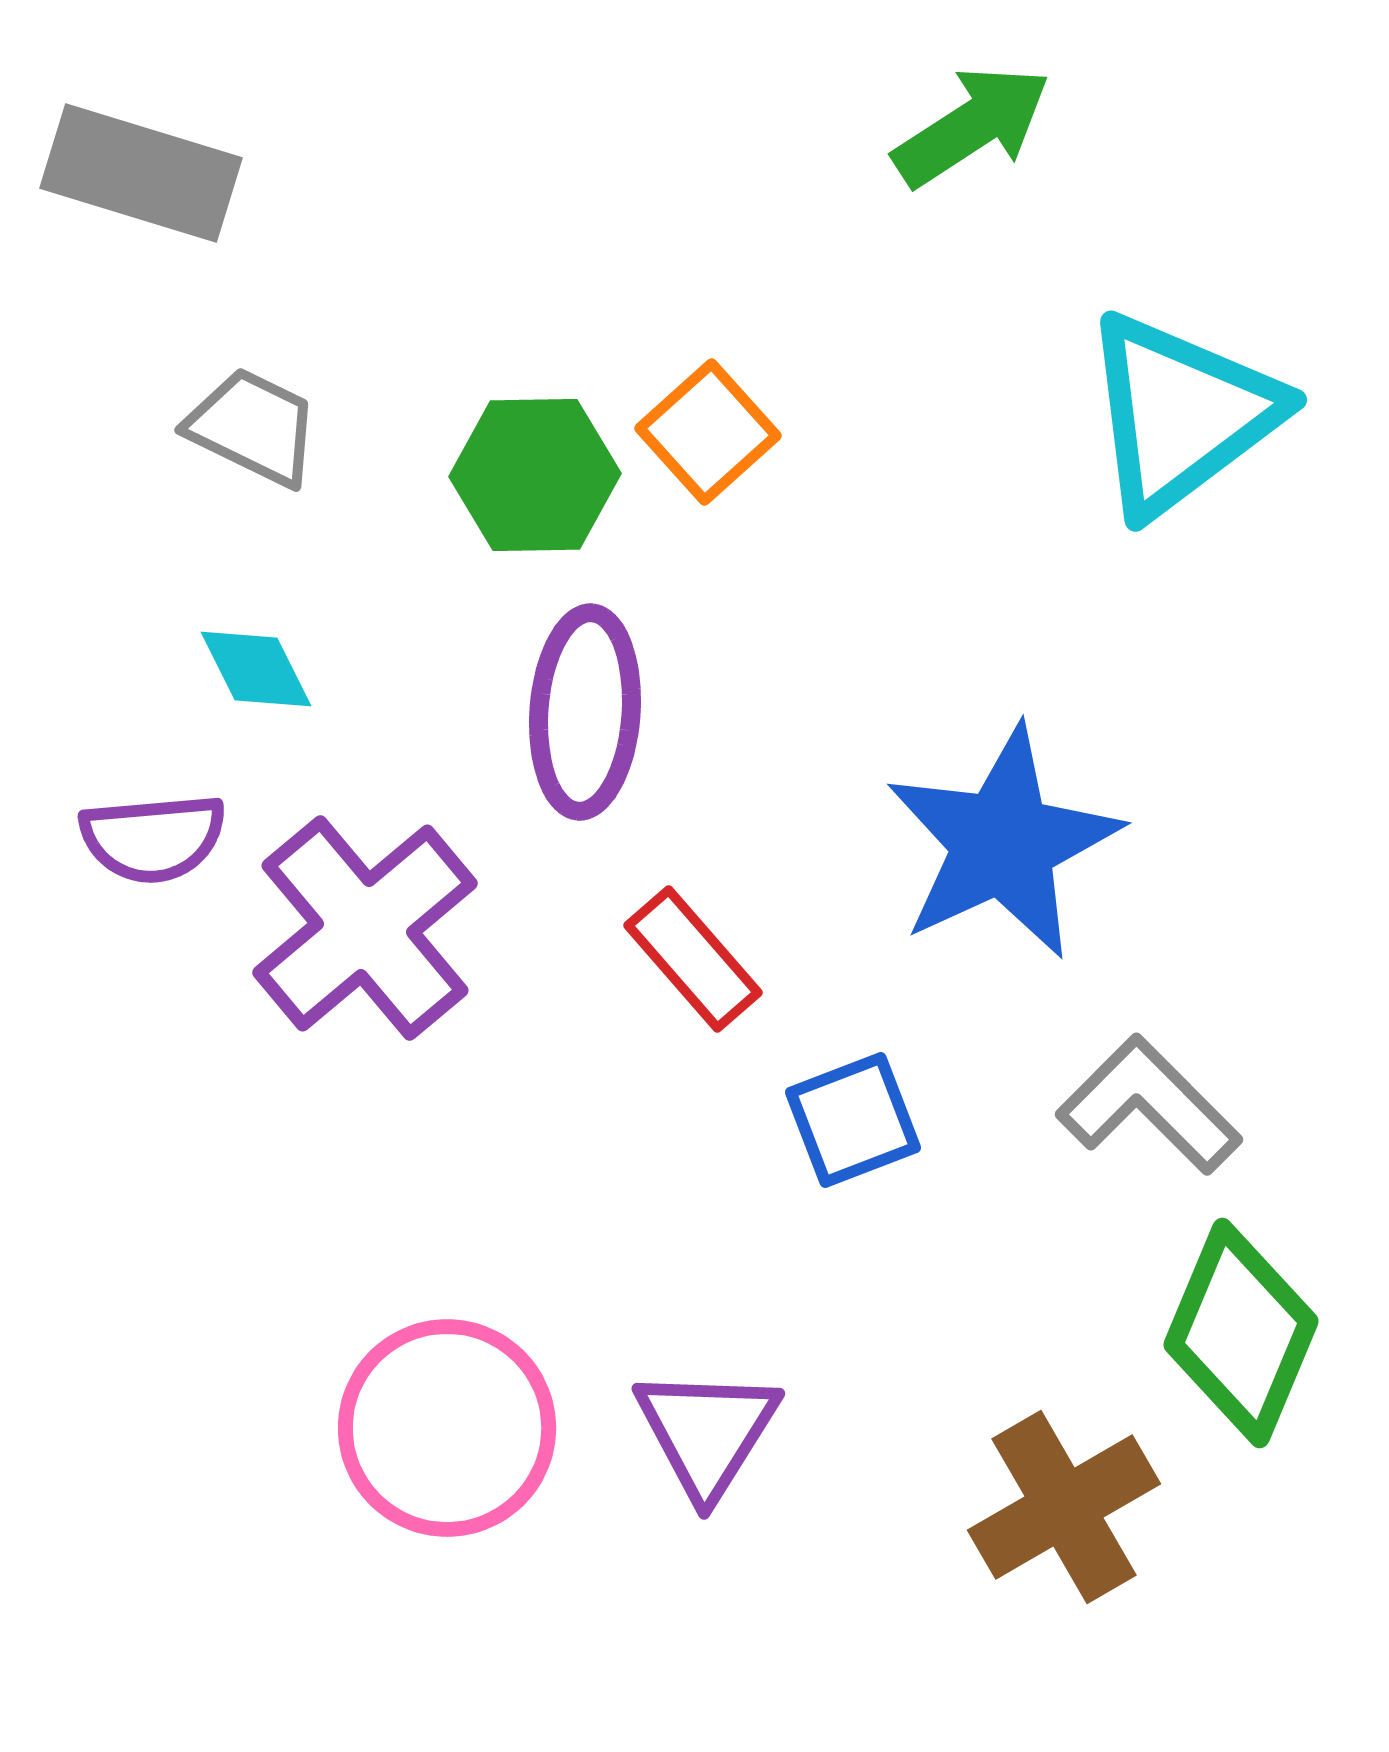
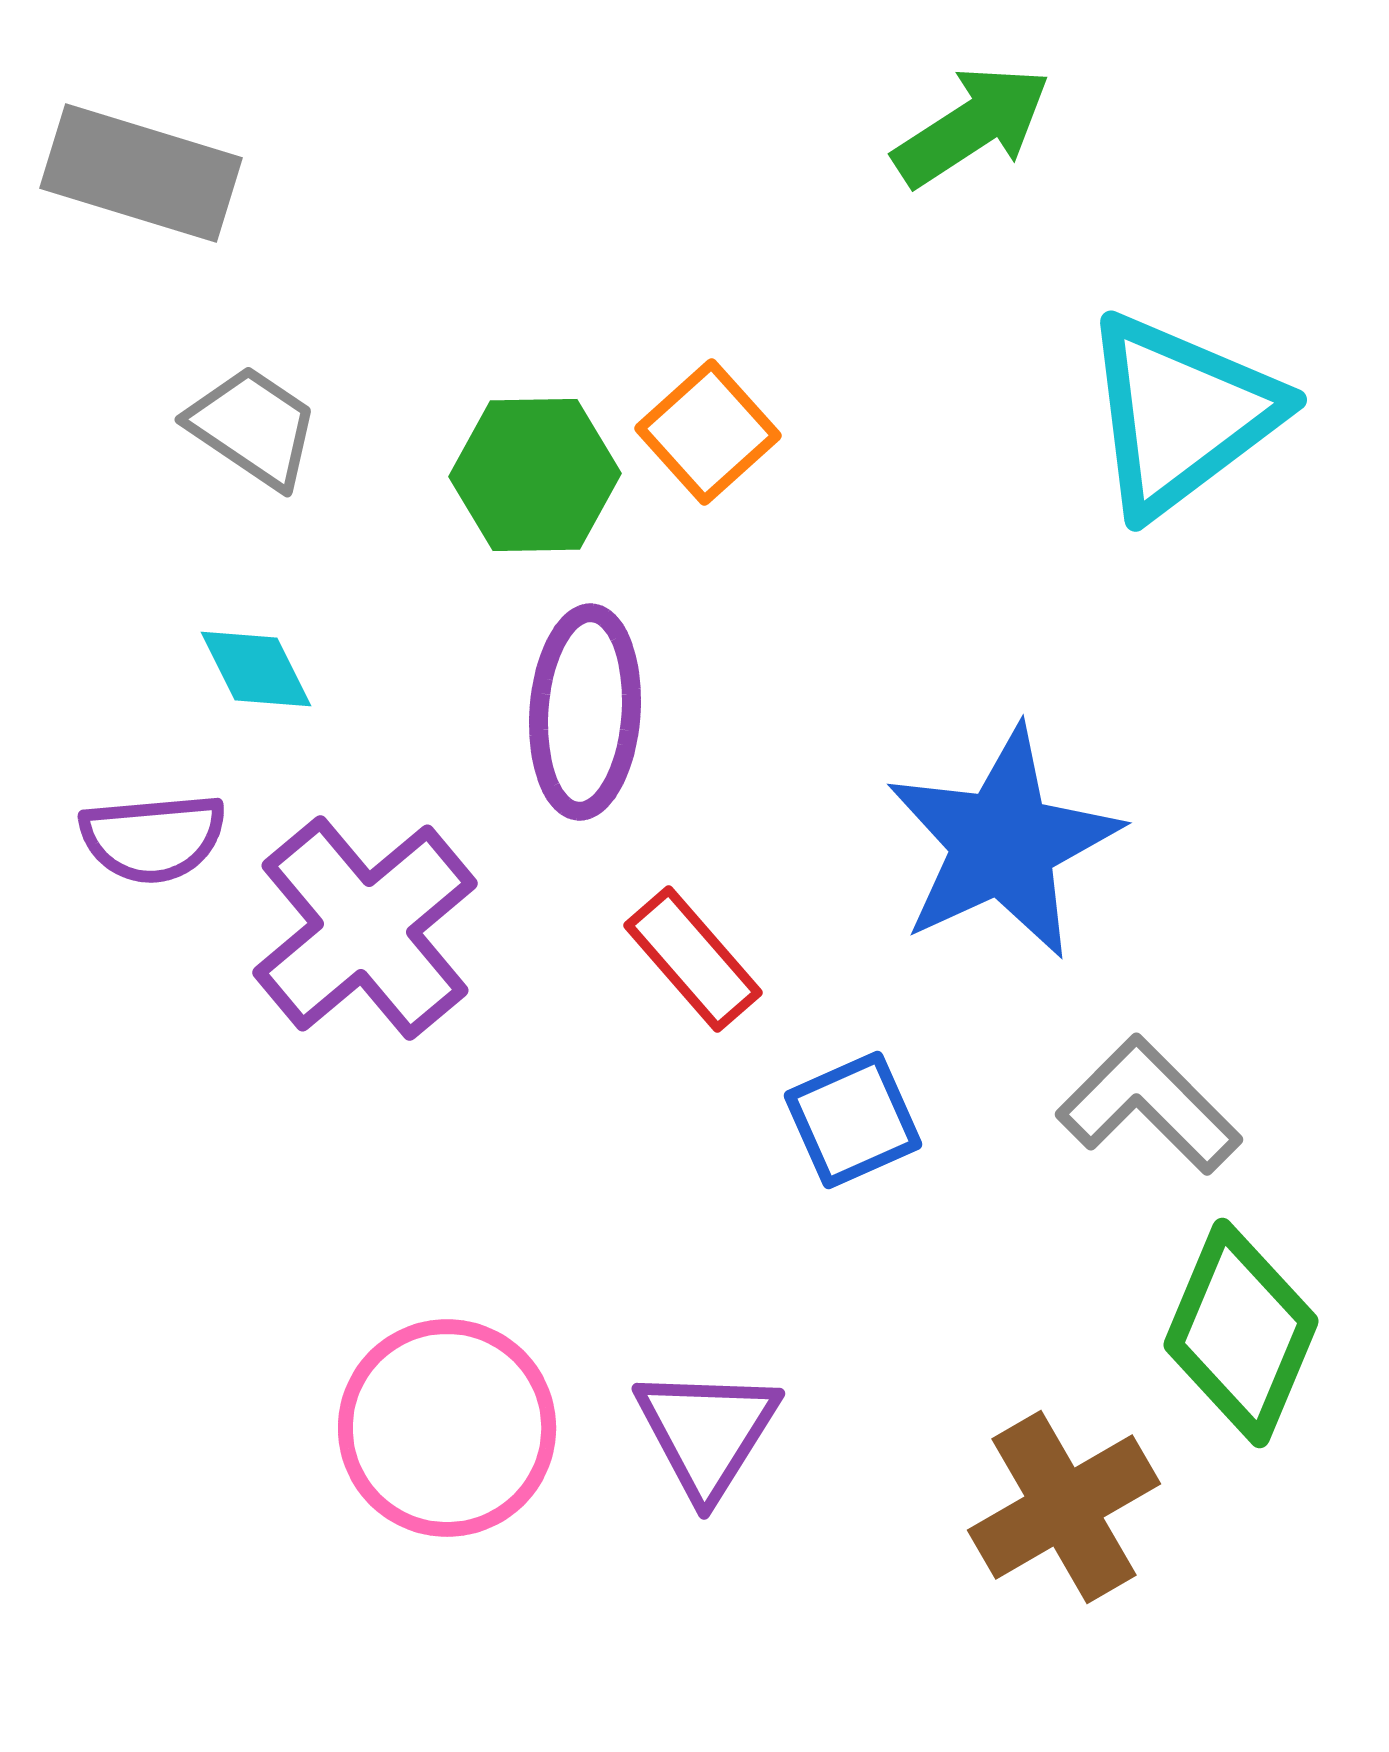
gray trapezoid: rotated 8 degrees clockwise
blue square: rotated 3 degrees counterclockwise
